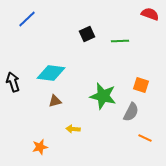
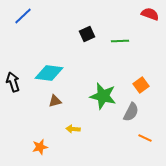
blue line: moved 4 px left, 3 px up
cyan diamond: moved 2 px left
orange square: rotated 35 degrees clockwise
